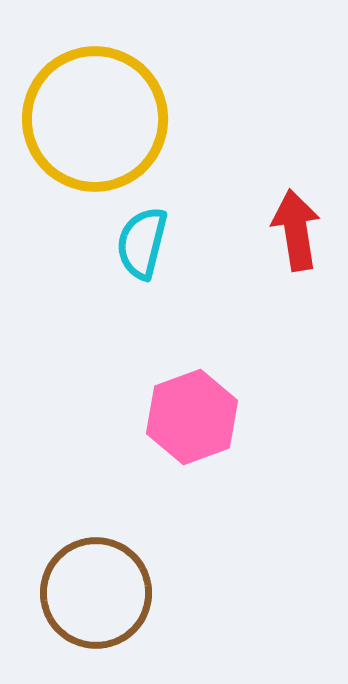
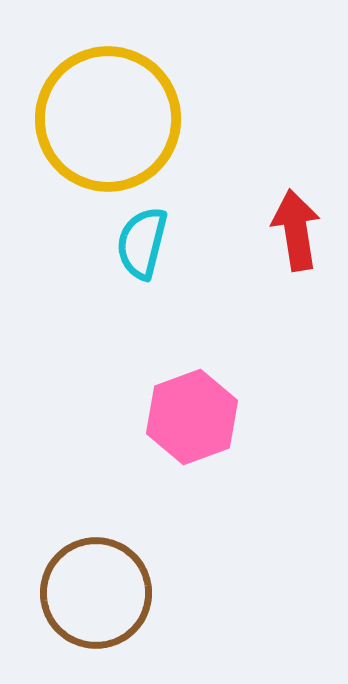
yellow circle: moved 13 px right
